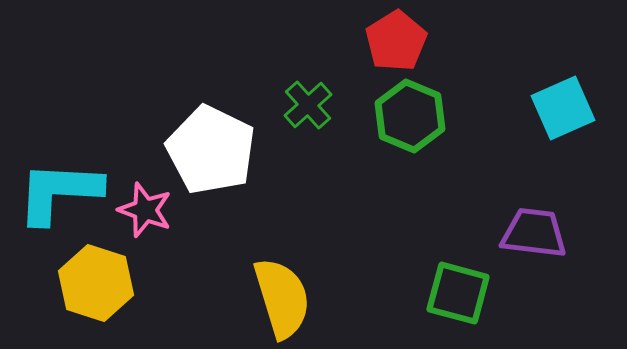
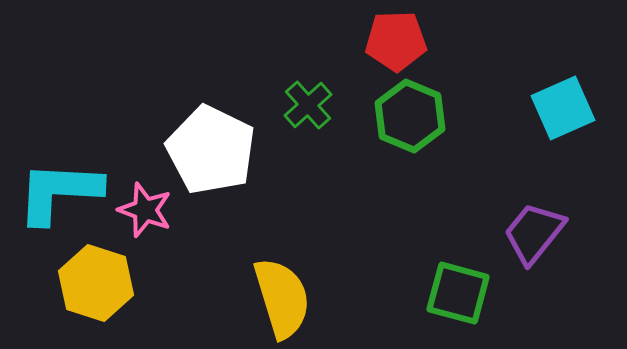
red pentagon: rotated 30 degrees clockwise
purple trapezoid: rotated 58 degrees counterclockwise
